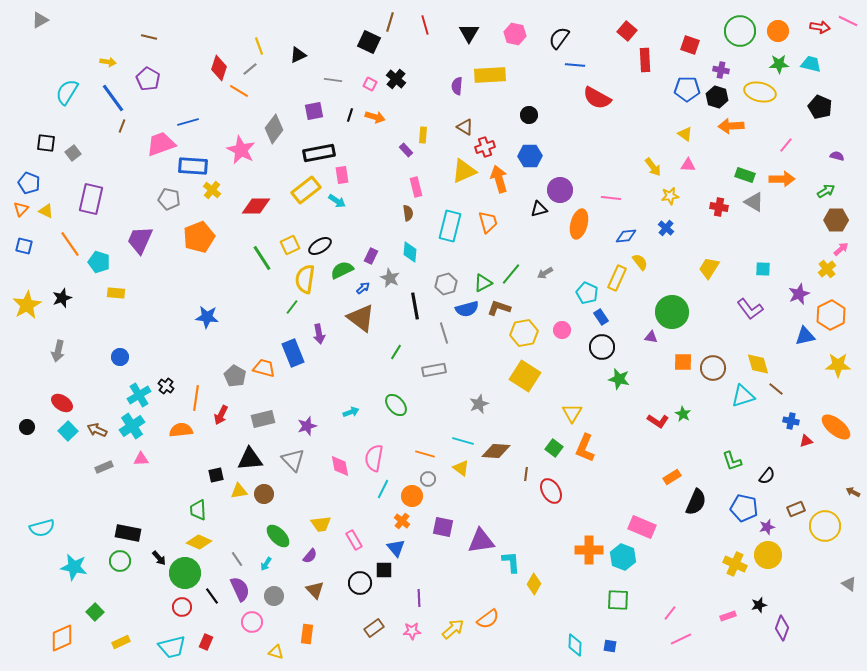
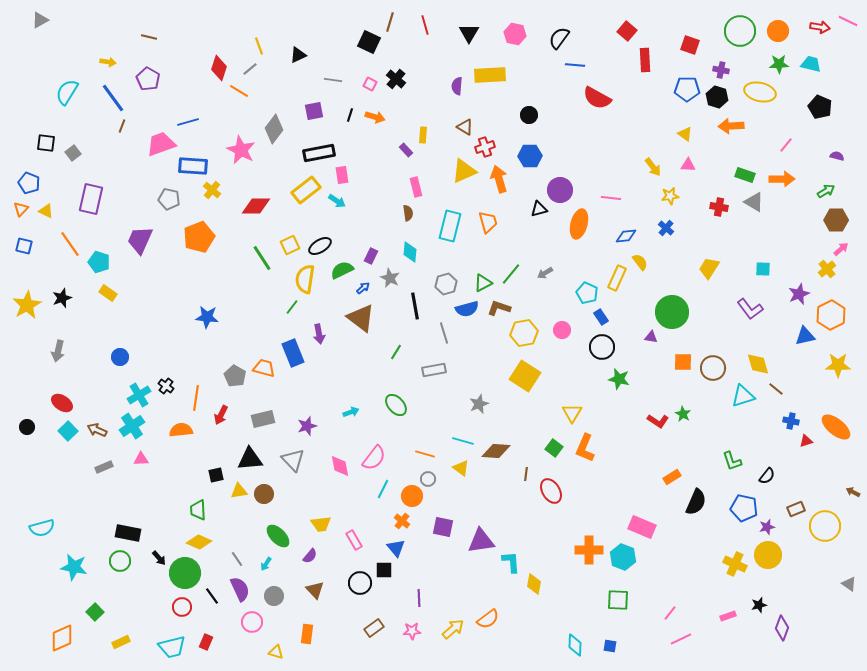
yellow rectangle at (116, 293): moved 8 px left; rotated 30 degrees clockwise
pink semicircle at (374, 458): rotated 152 degrees counterclockwise
yellow diamond at (534, 584): rotated 20 degrees counterclockwise
